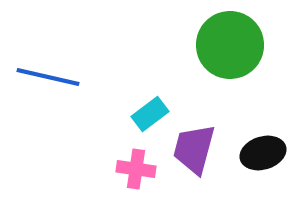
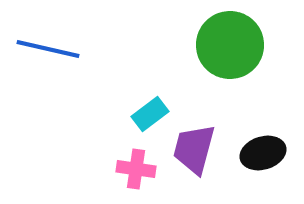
blue line: moved 28 px up
